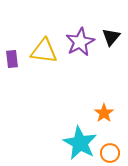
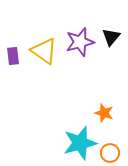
purple star: rotated 12 degrees clockwise
yellow triangle: rotated 28 degrees clockwise
purple rectangle: moved 1 px right, 3 px up
orange star: rotated 18 degrees counterclockwise
cyan star: rotated 28 degrees clockwise
